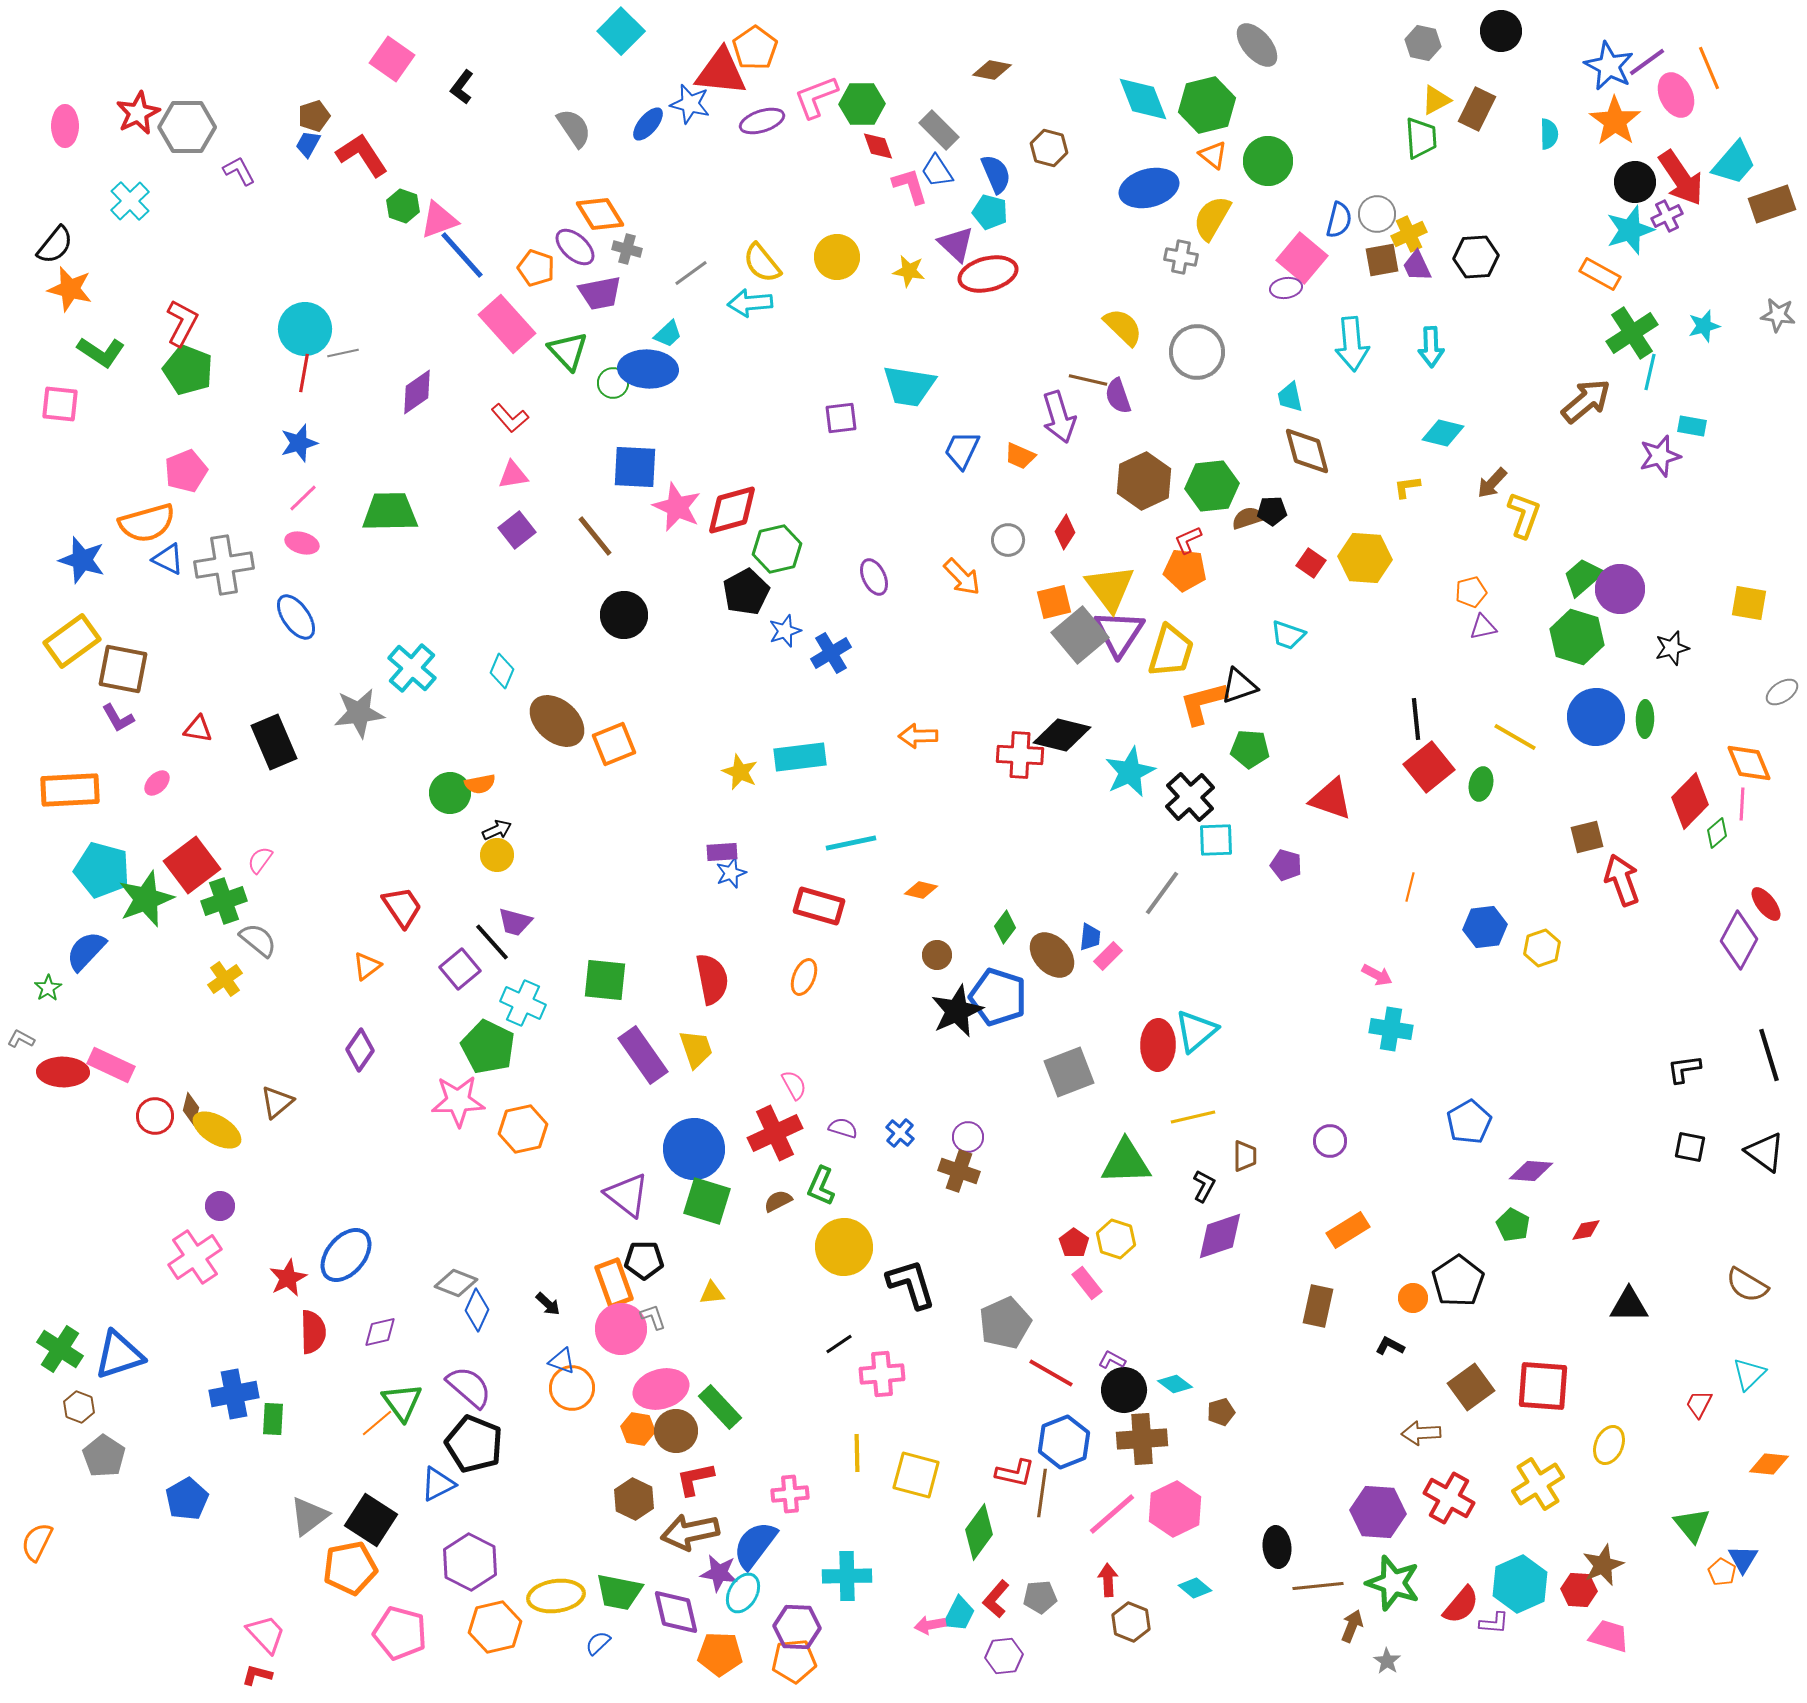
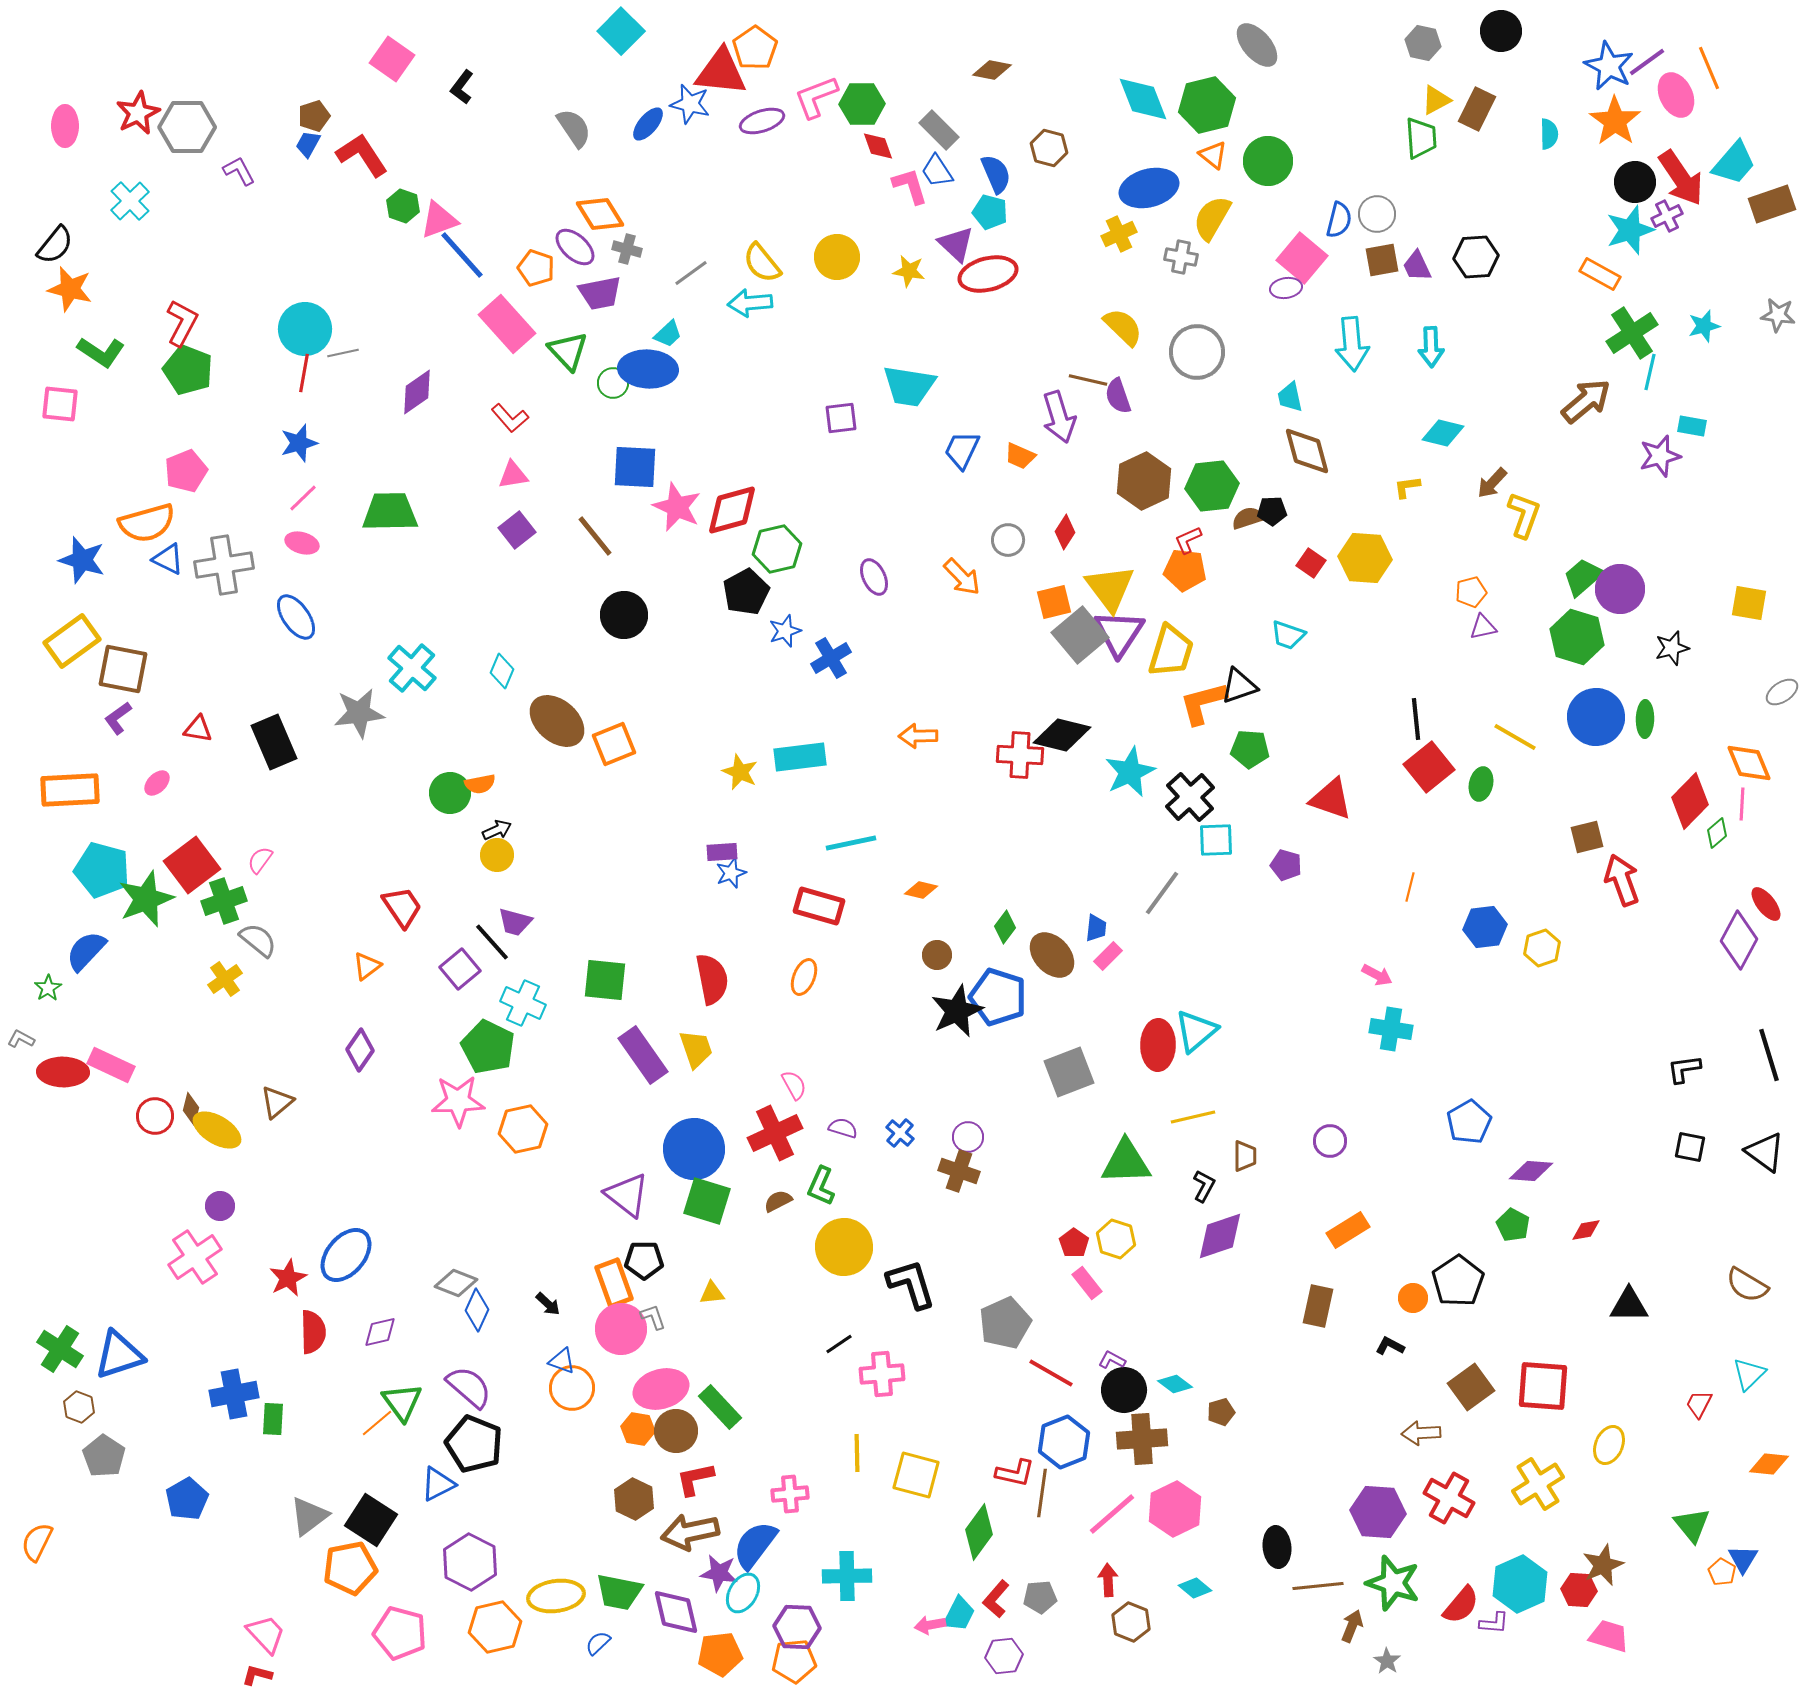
yellow cross at (1409, 234): moved 290 px left
blue cross at (831, 653): moved 5 px down
purple L-shape at (118, 718): rotated 84 degrees clockwise
blue trapezoid at (1090, 937): moved 6 px right, 9 px up
orange pentagon at (720, 1654): rotated 9 degrees counterclockwise
